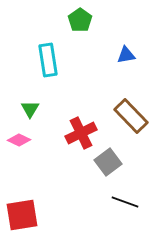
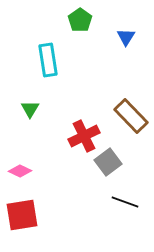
blue triangle: moved 18 px up; rotated 48 degrees counterclockwise
red cross: moved 3 px right, 3 px down
pink diamond: moved 1 px right, 31 px down
